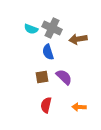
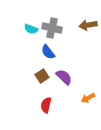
gray cross: rotated 12 degrees counterclockwise
brown arrow: moved 10 px right, 14 px up
blue semicircle: rotated 21 degrees counterclockwise
brown square: moved 1 px up; rotated 24 degrees counterclockwise
orange arrow: moved 9 px right, 9 px up; rotated 32 degrees counterclockwise
